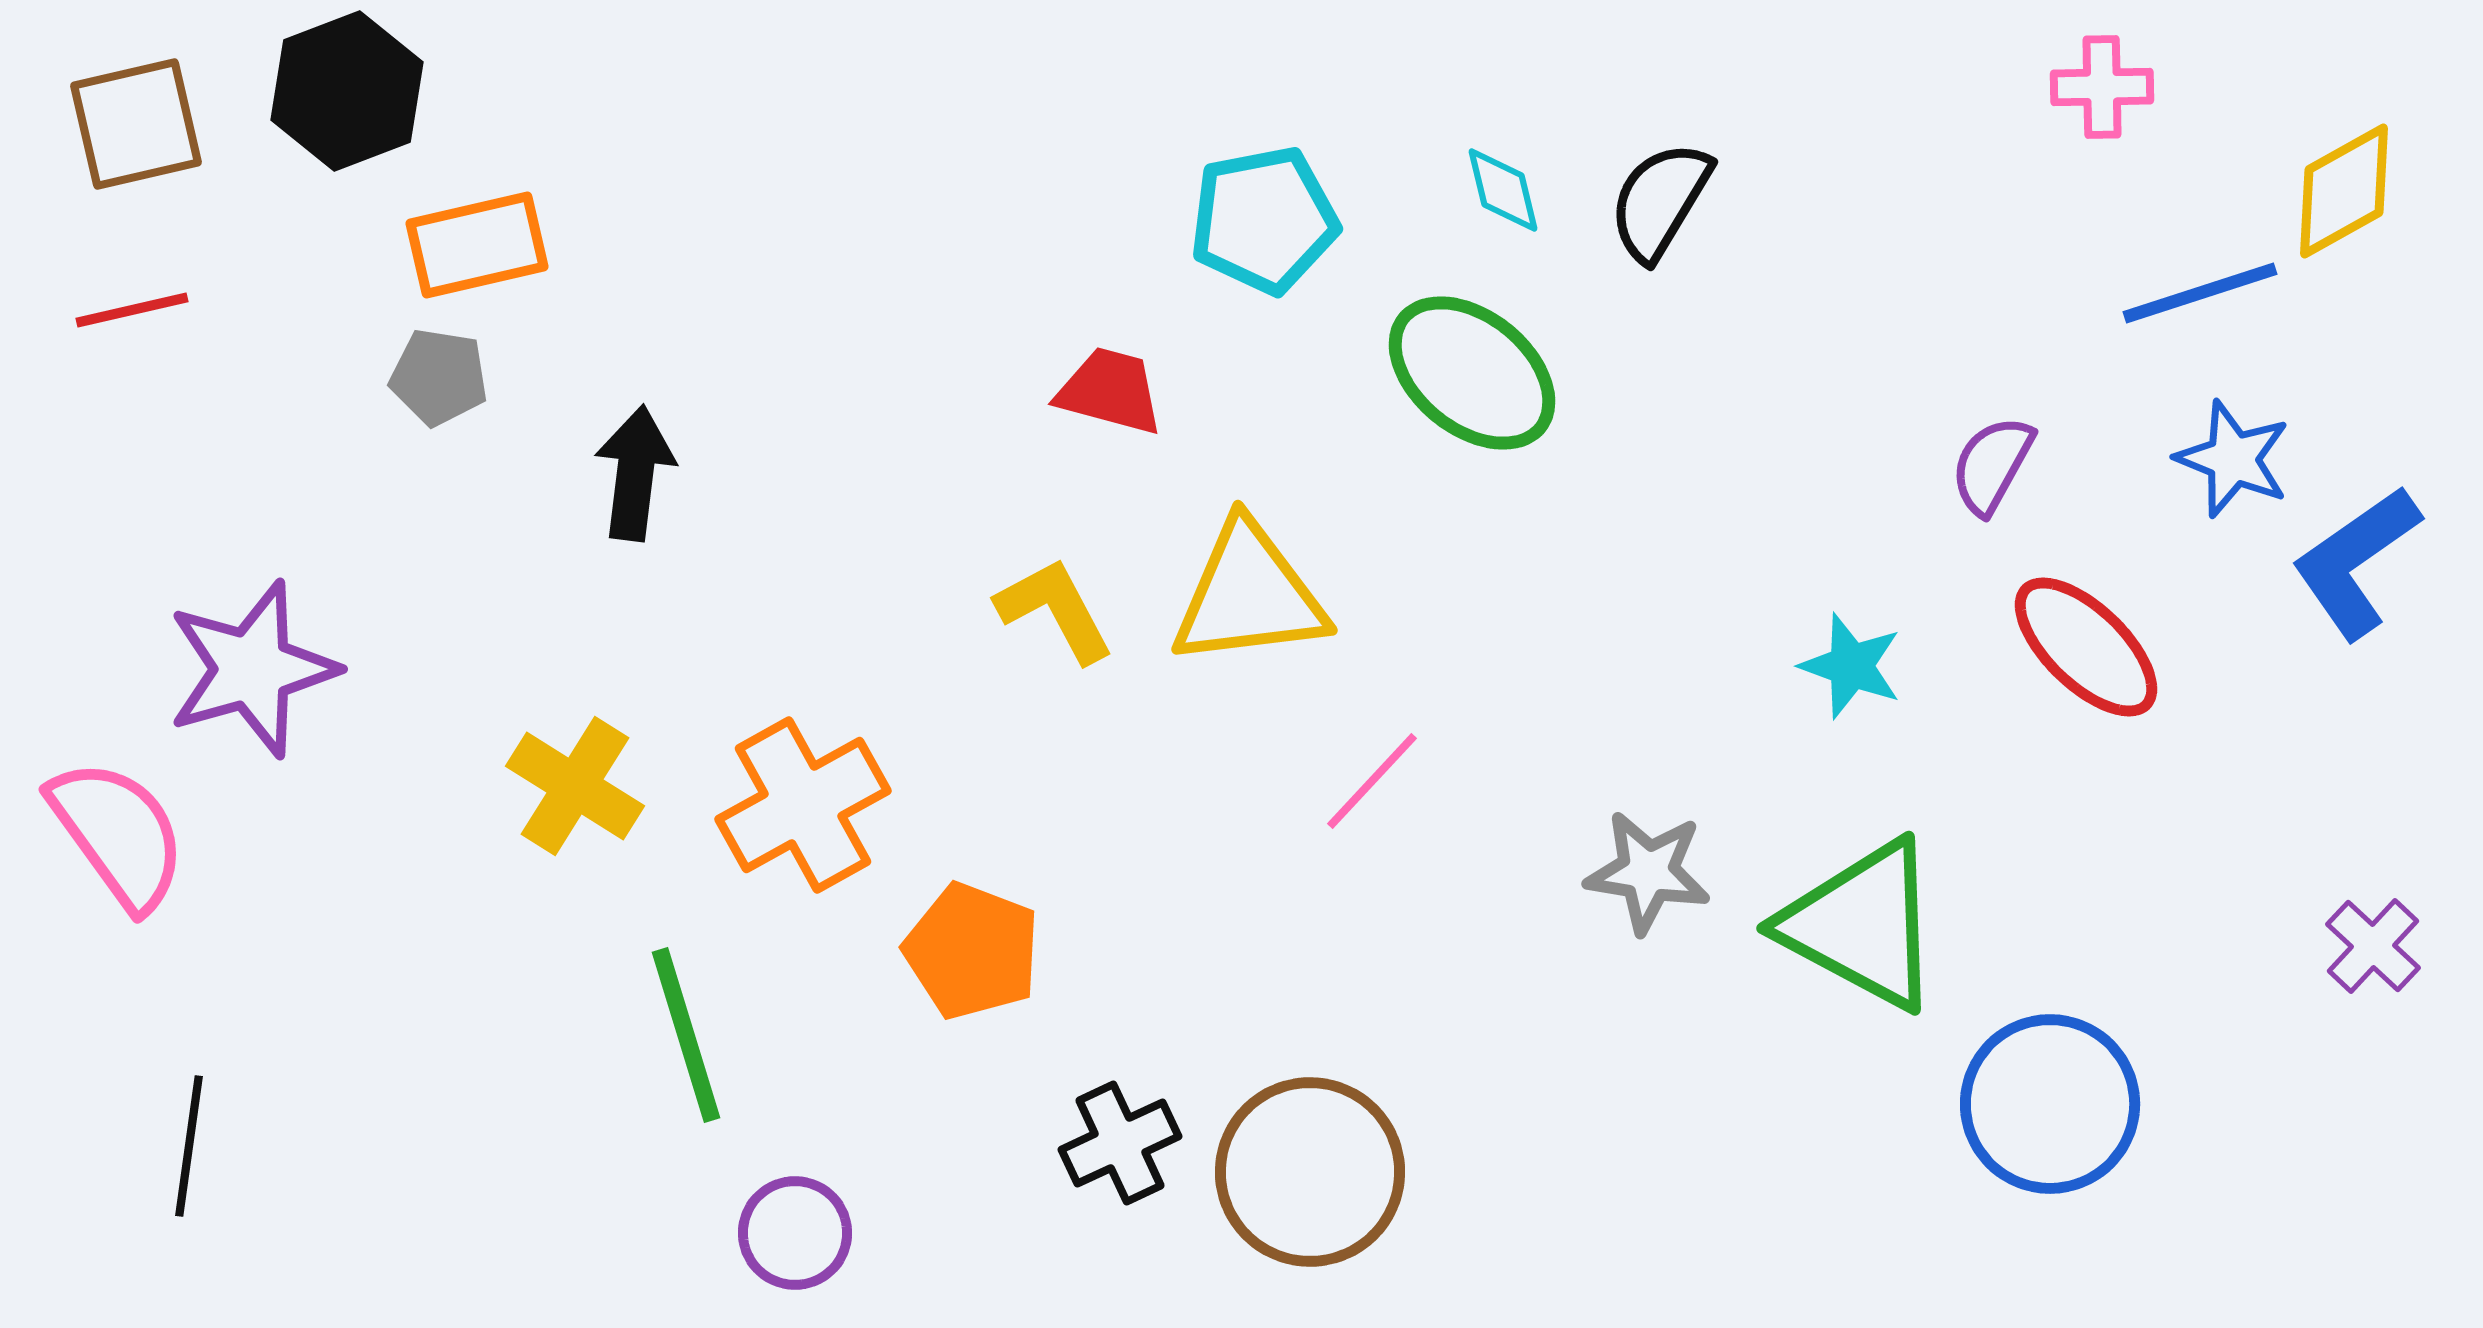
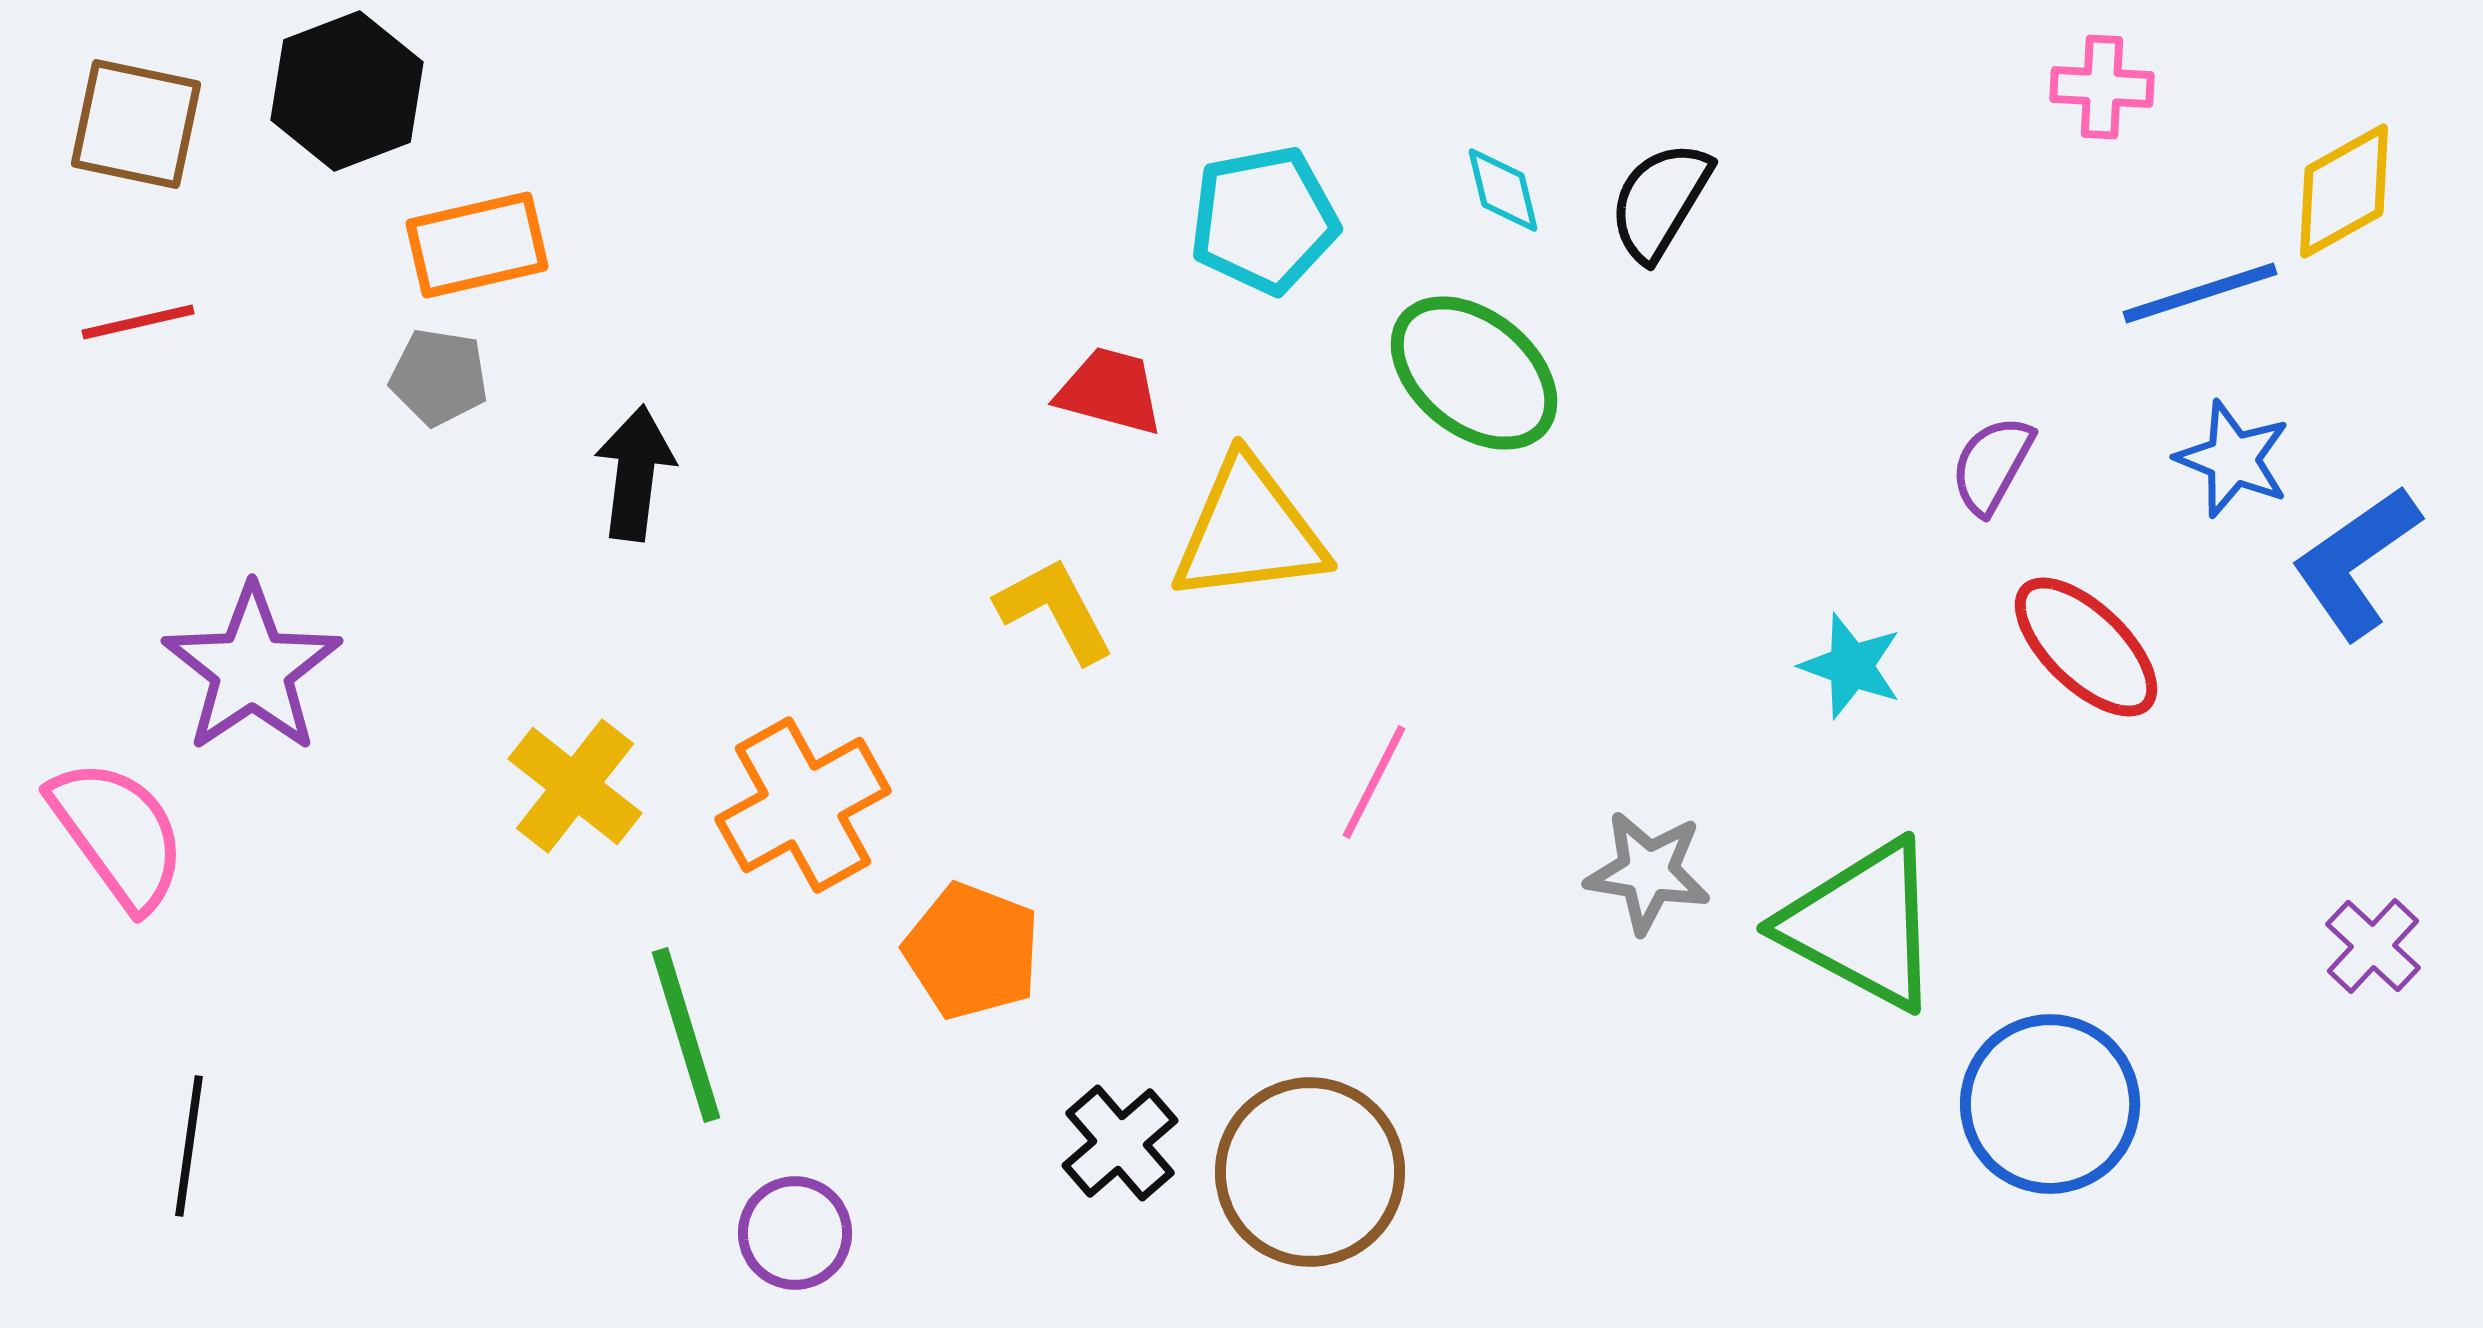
pink cross: rotated 4 degrees clockwise
brown square: rotated 25 degrees clockwise
red line: moved 6 px right, 12 px down
green ellipse: moved 2 px right
yellow triangle: moved 64 px up
purple star: rotated 18 degrees counterclockwise
pink line: moved 2 px right, 1 px down; rotated 16 degrees counterclockwise
yellow cross: rotated 6 degrees clockwise
black cross: rotated 16 degrees counterclockwise
